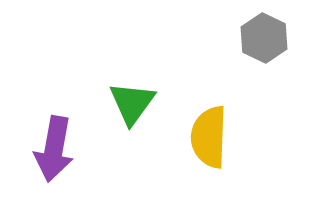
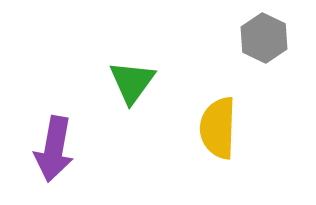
green triangle: moved 21 px up
yellow semicircle: moved 9 px right, 9 px up
